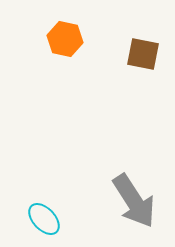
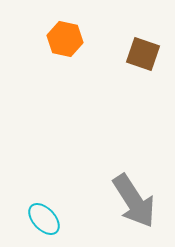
brown square: rotated 8 degrees clockwise
